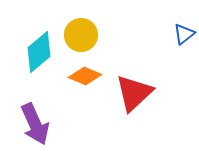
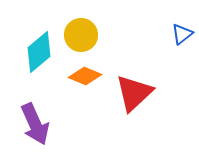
blue triangle: moved 2 px left
